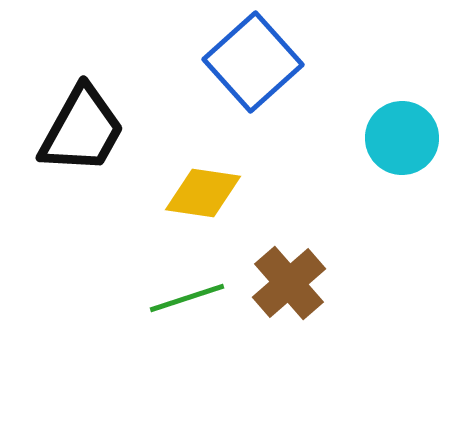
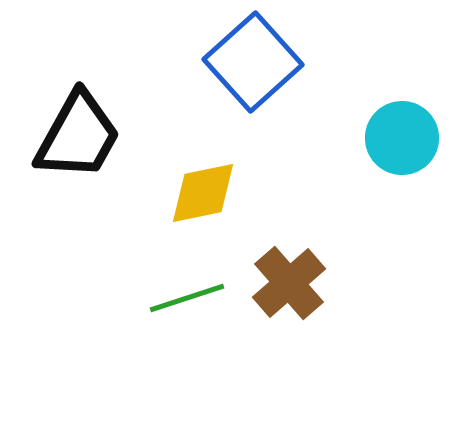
black trapezoid: moved 4 px left, 6 px down
yellow diamond: rotated 20 degrees counterclockwise
